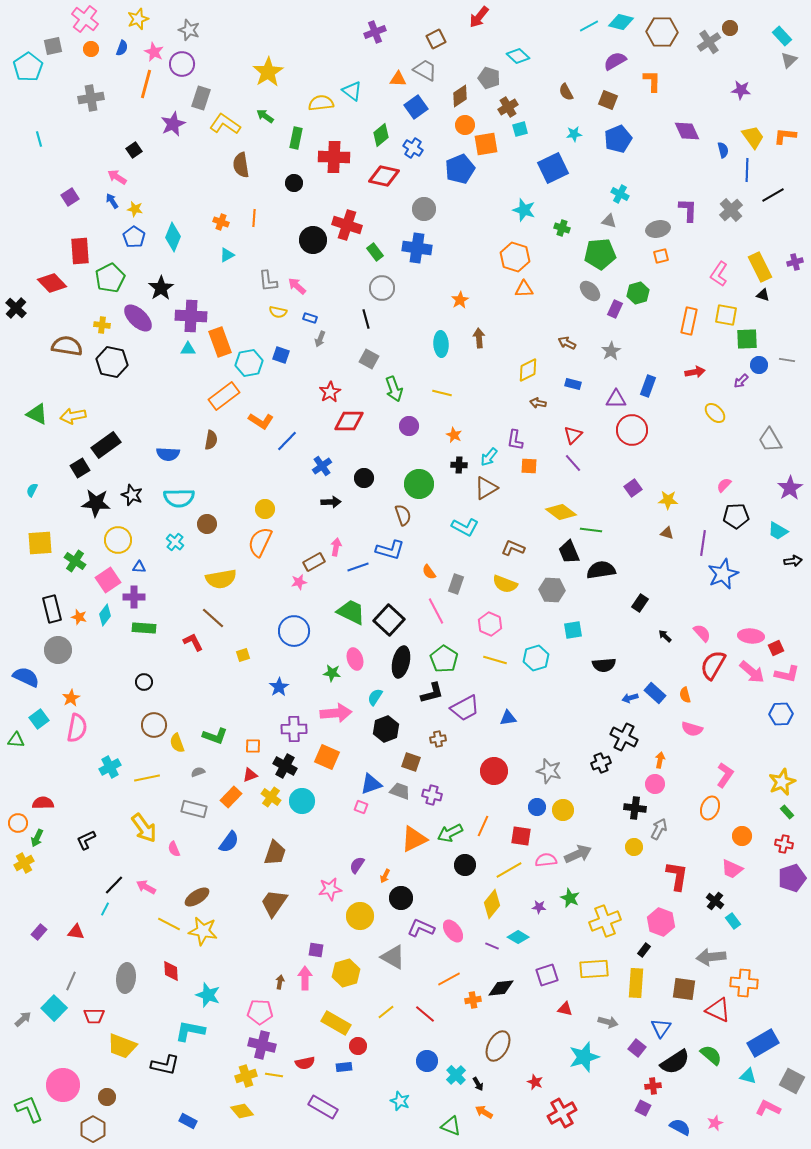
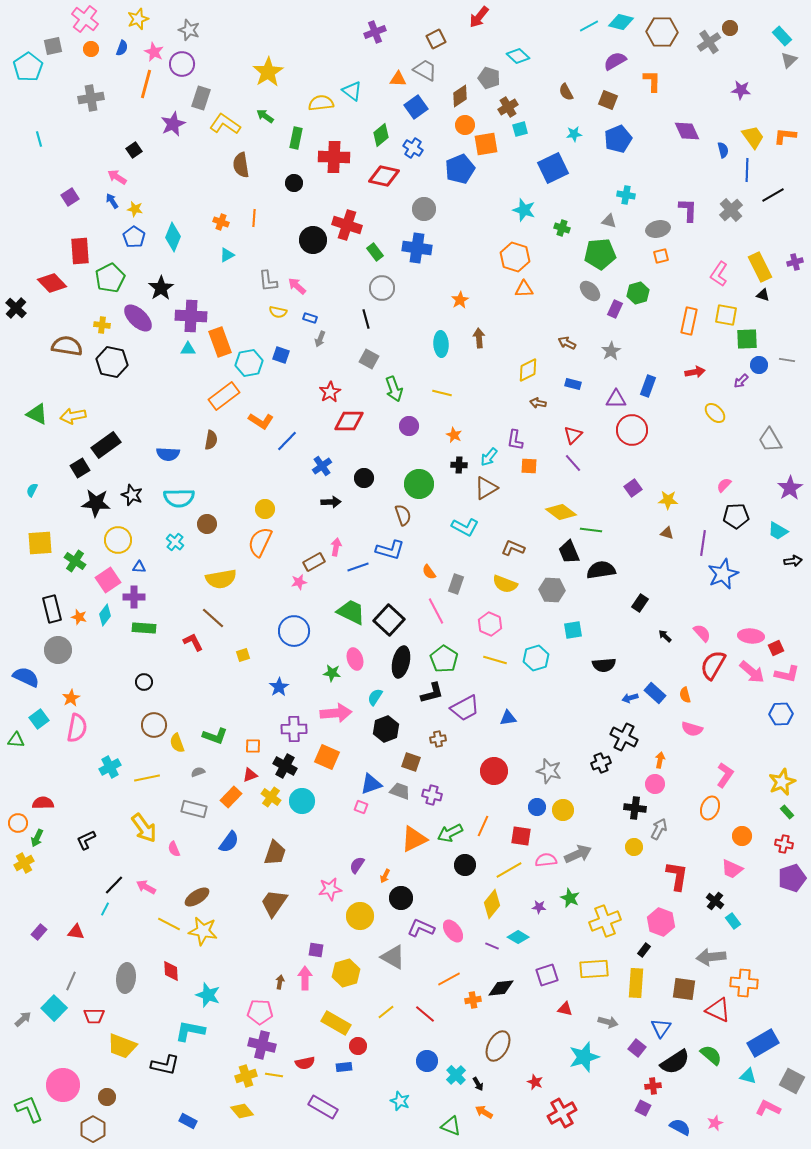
cyan cross at (620, 194): moved 6 px right, 1 px down; rotated 18 degrees counterclockwise
